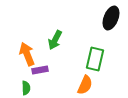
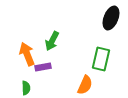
green arrow: moved 3 px left, 1 px down
green rectangle: moved 6 px right
purple rectangle: moved 3 px right, 3 px up
